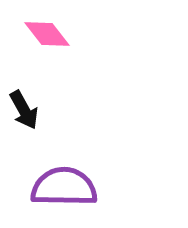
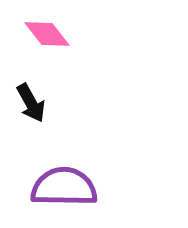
black arrow: moved 7 px right, 7 px up
